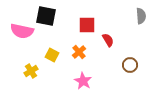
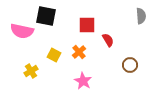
yellow square: moved 2 px right
